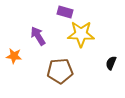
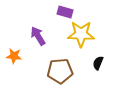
black semicircle: moved 13 px left
